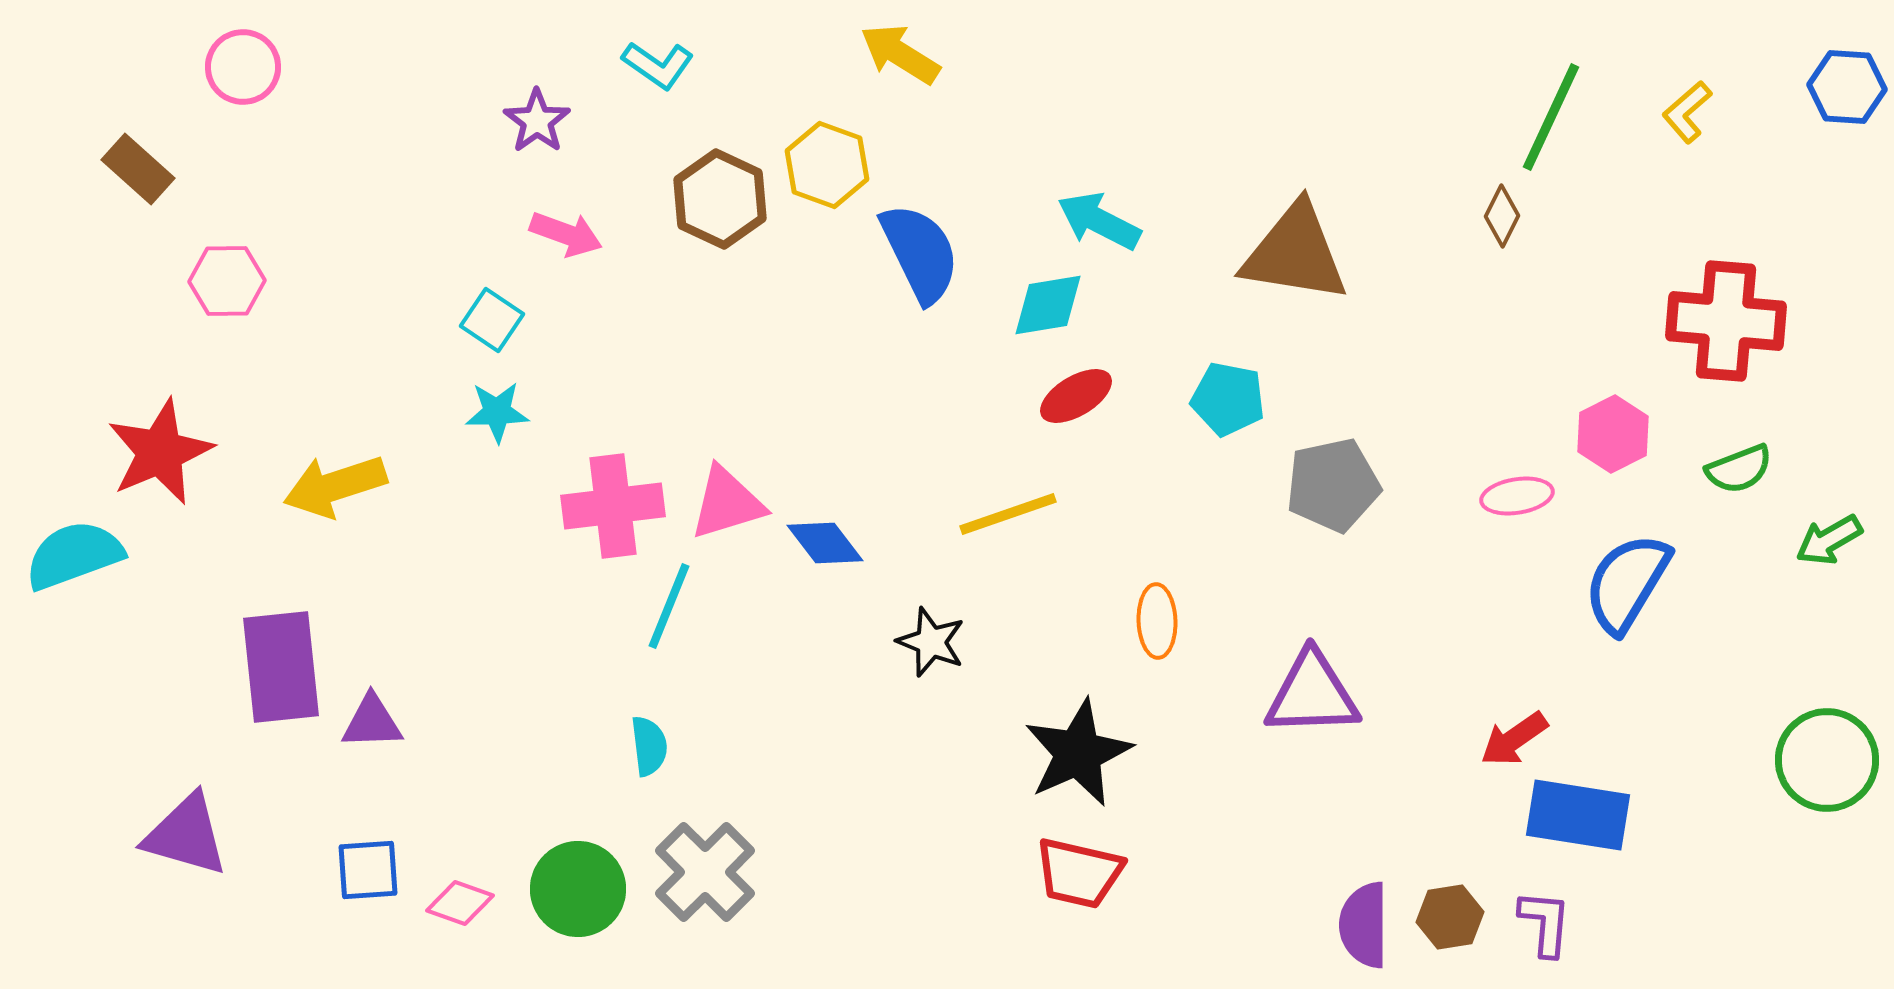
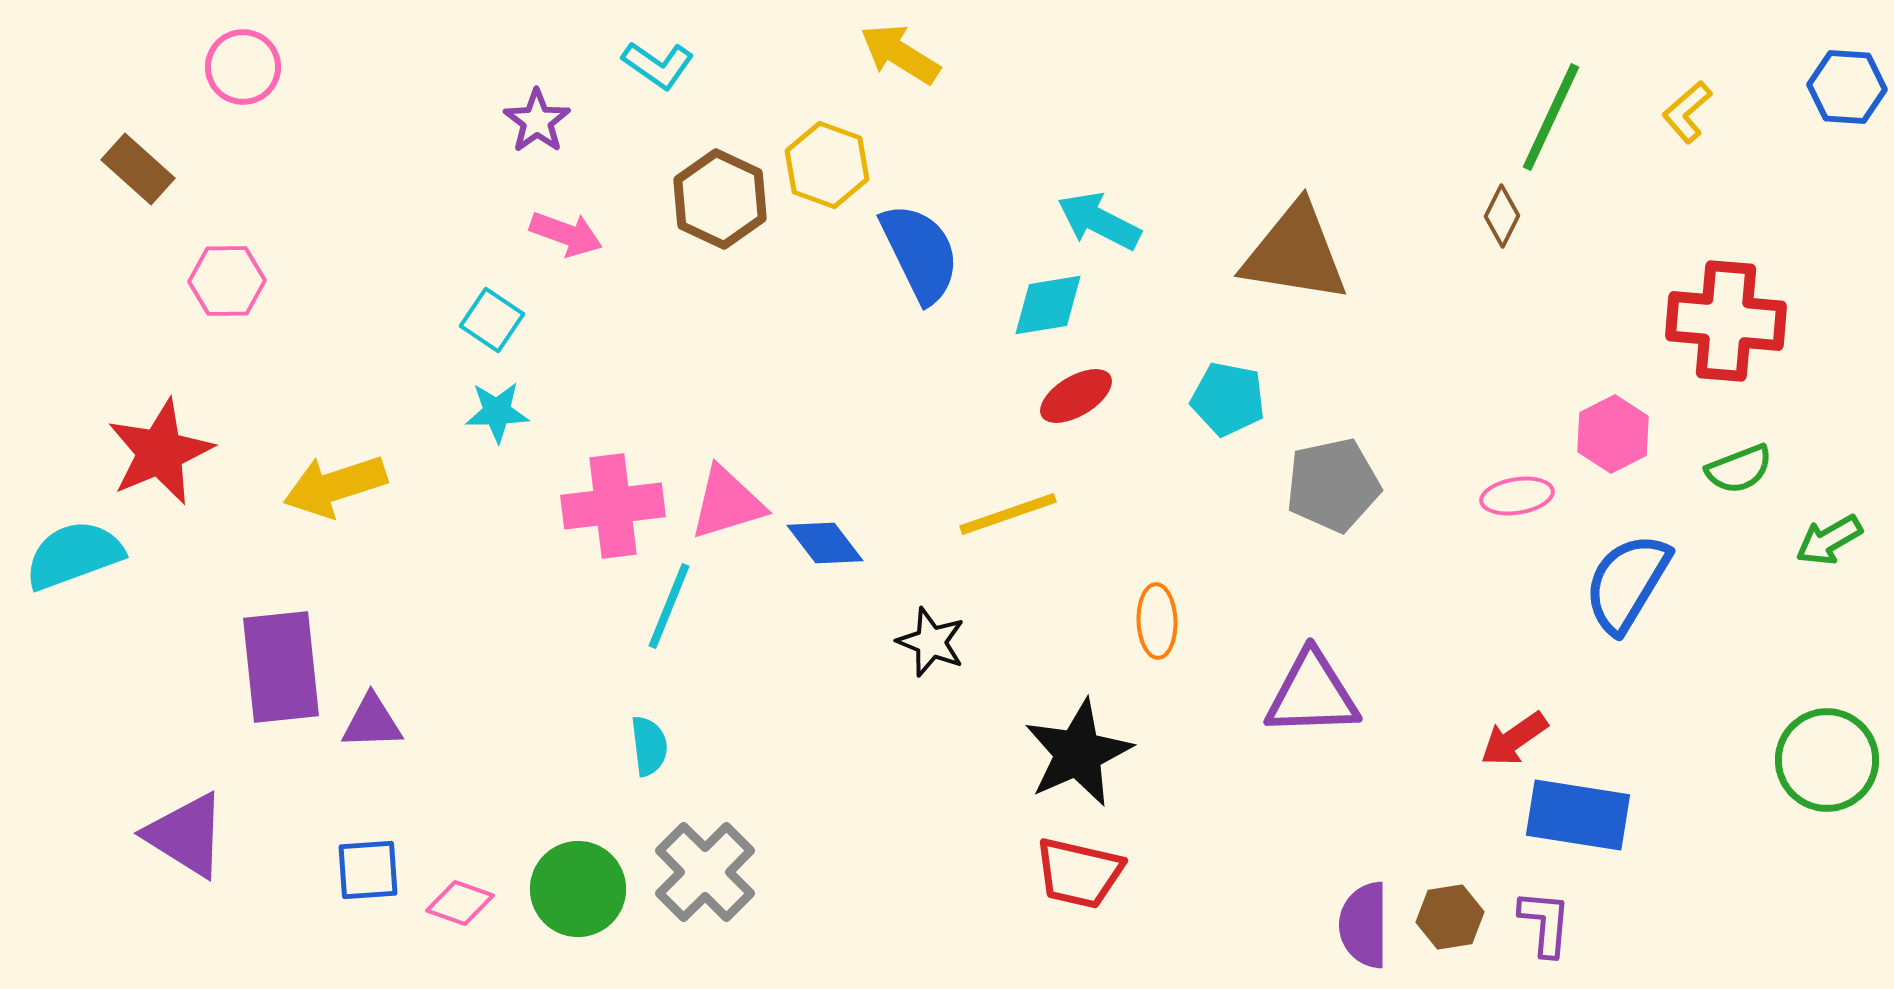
purple triangle at (186, 835): rotated 16 degrees clockwise
